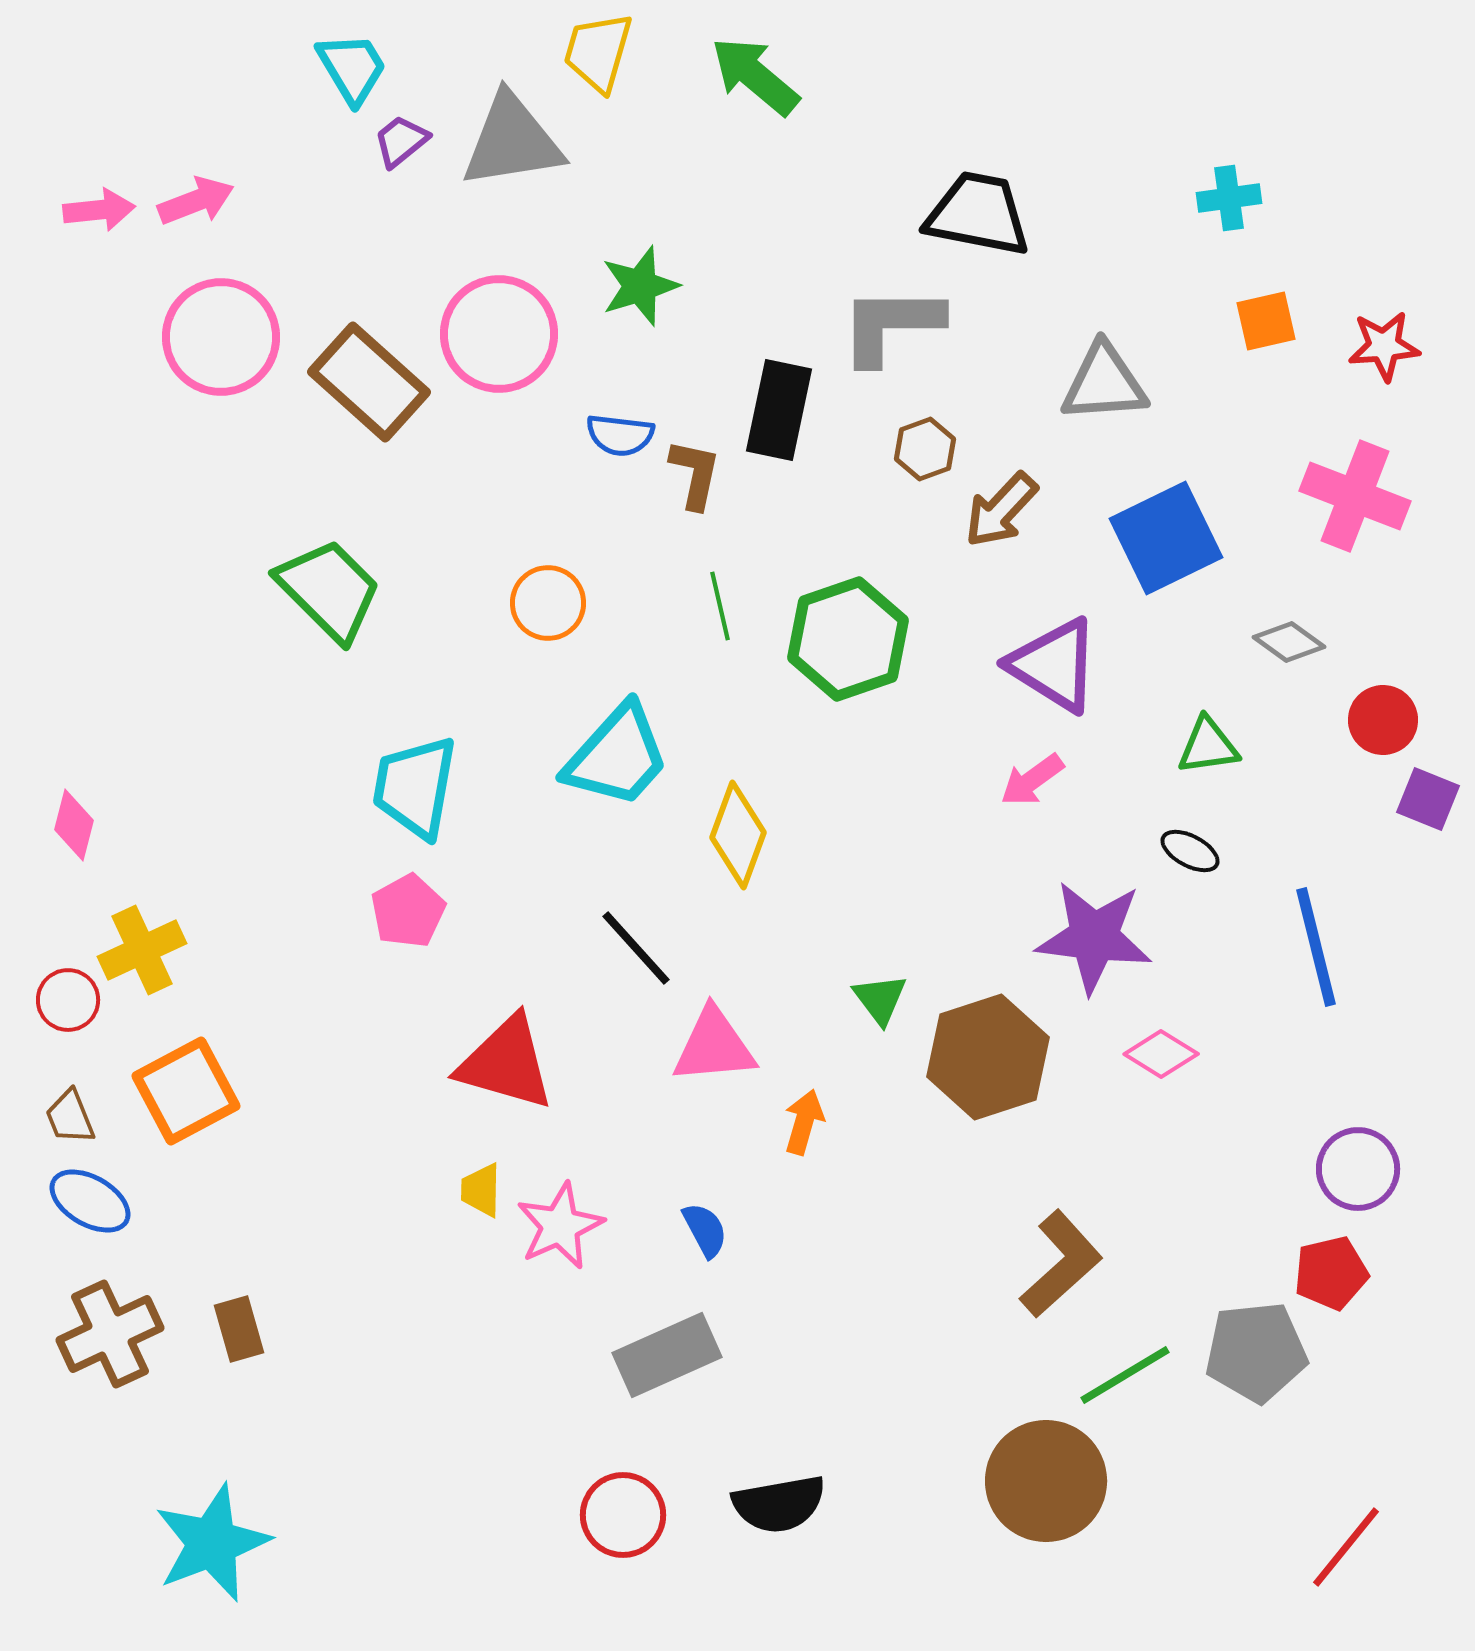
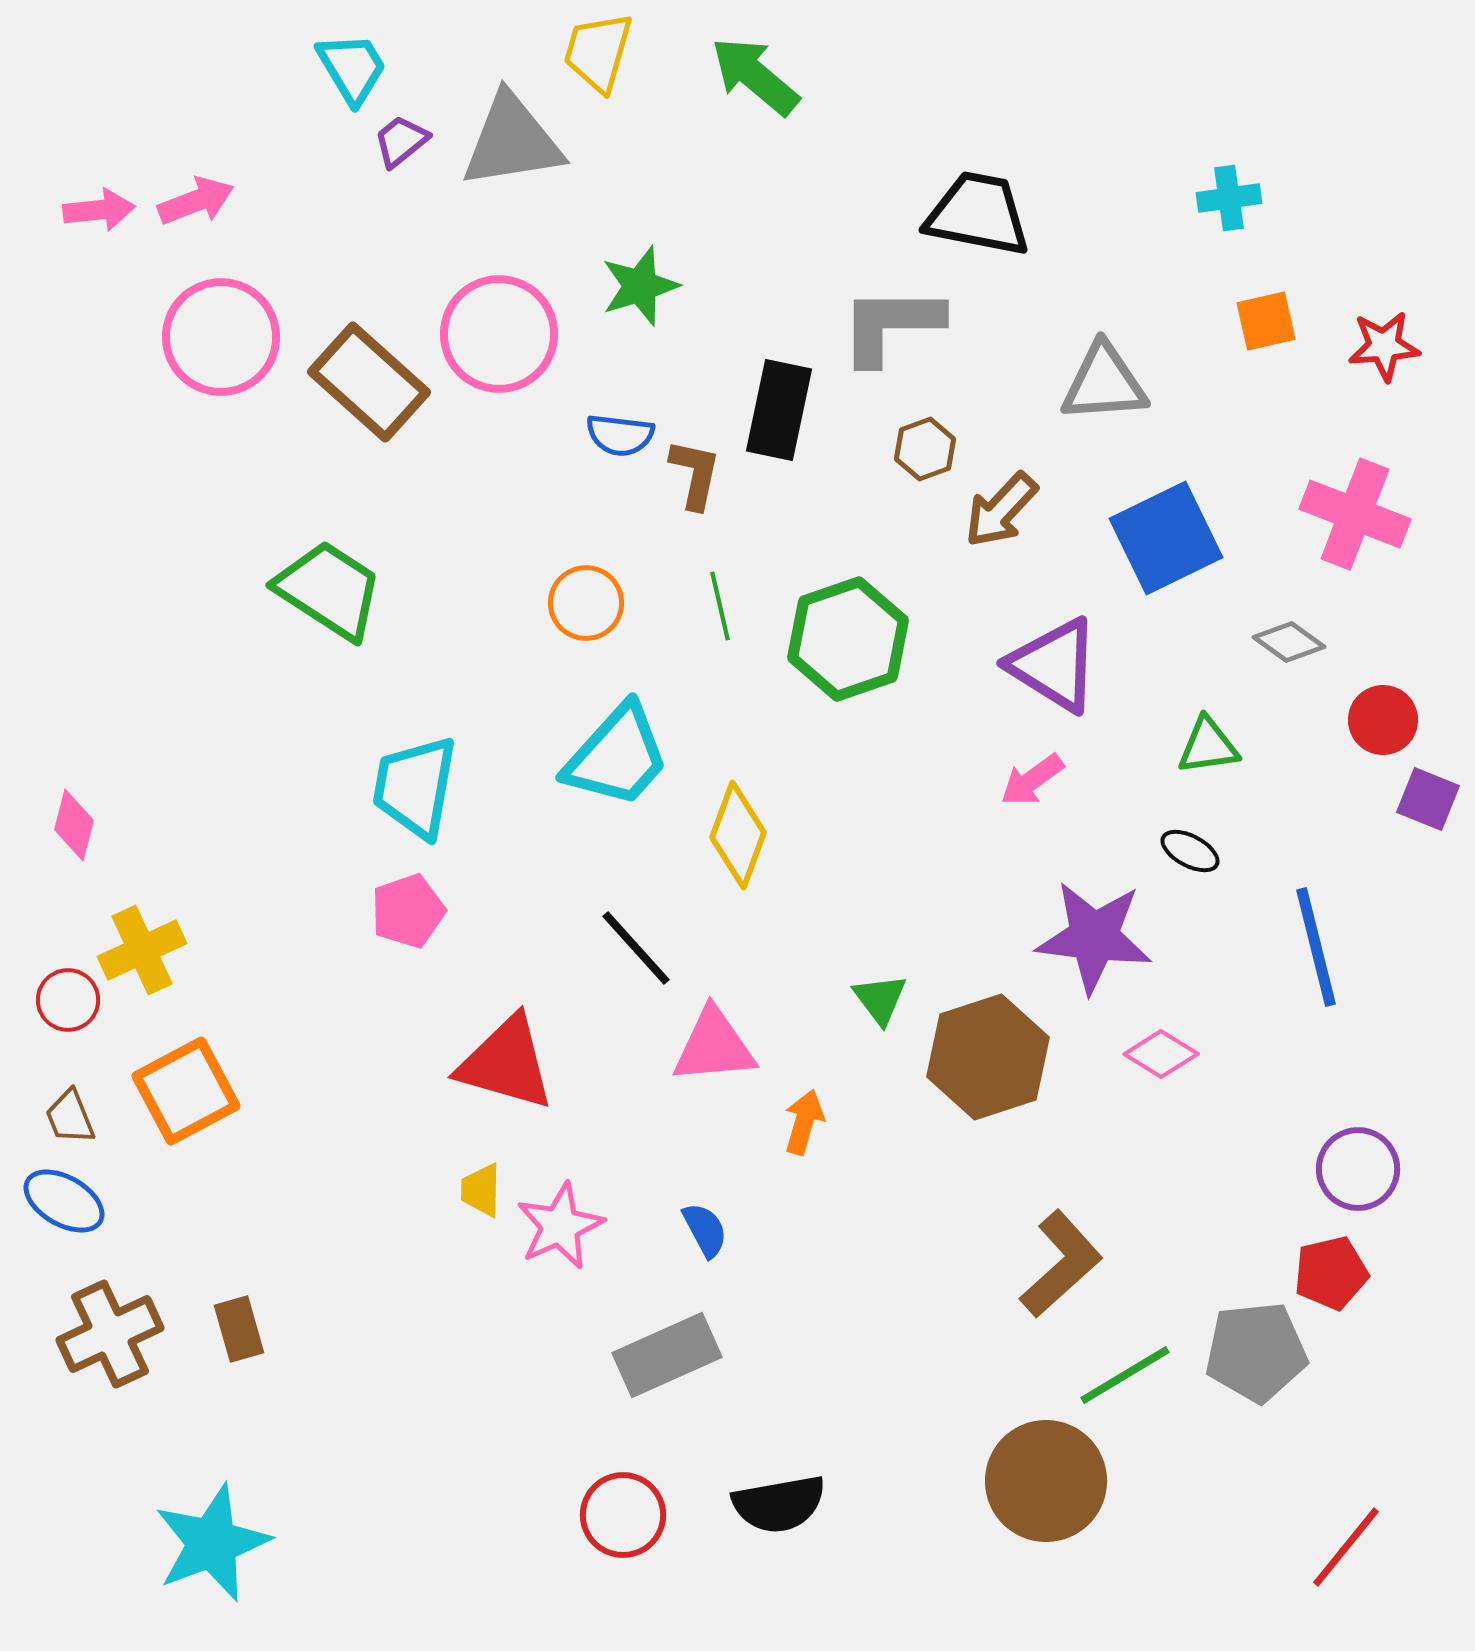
pink cross at (1355, 496): moved 18 px down
green trapezoid at (329, 590): rotated 12 degrees counterclockwise
orange circle at (548, 603): moved 38 px right
pink pentagon at (408, 911): rotated 10 degrees clockwise
blue ellipse at (90, 1201): moved 26 px left
